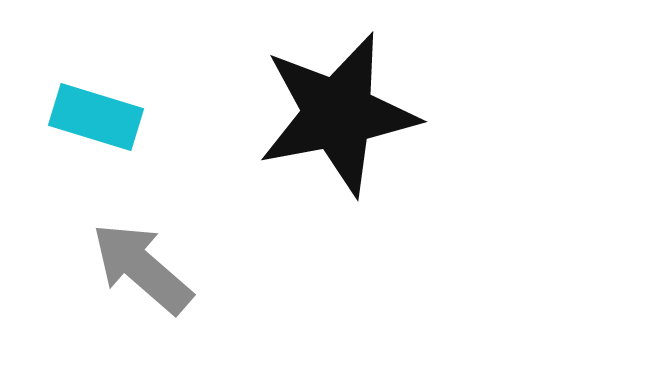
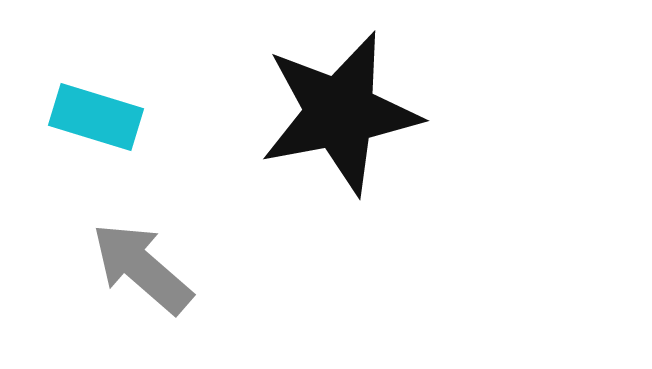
black star: moved 2 px right, 1 px up
